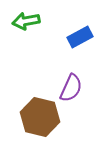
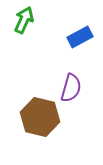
green arrow: moved 2 px left, 1 px up; rotated 124 degrees clockwise
purple semicircle: rotated 8 degrees counterclockwise
